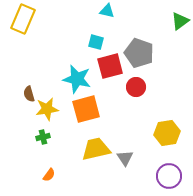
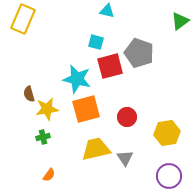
red circle: moved 9 px left, 30 px down
